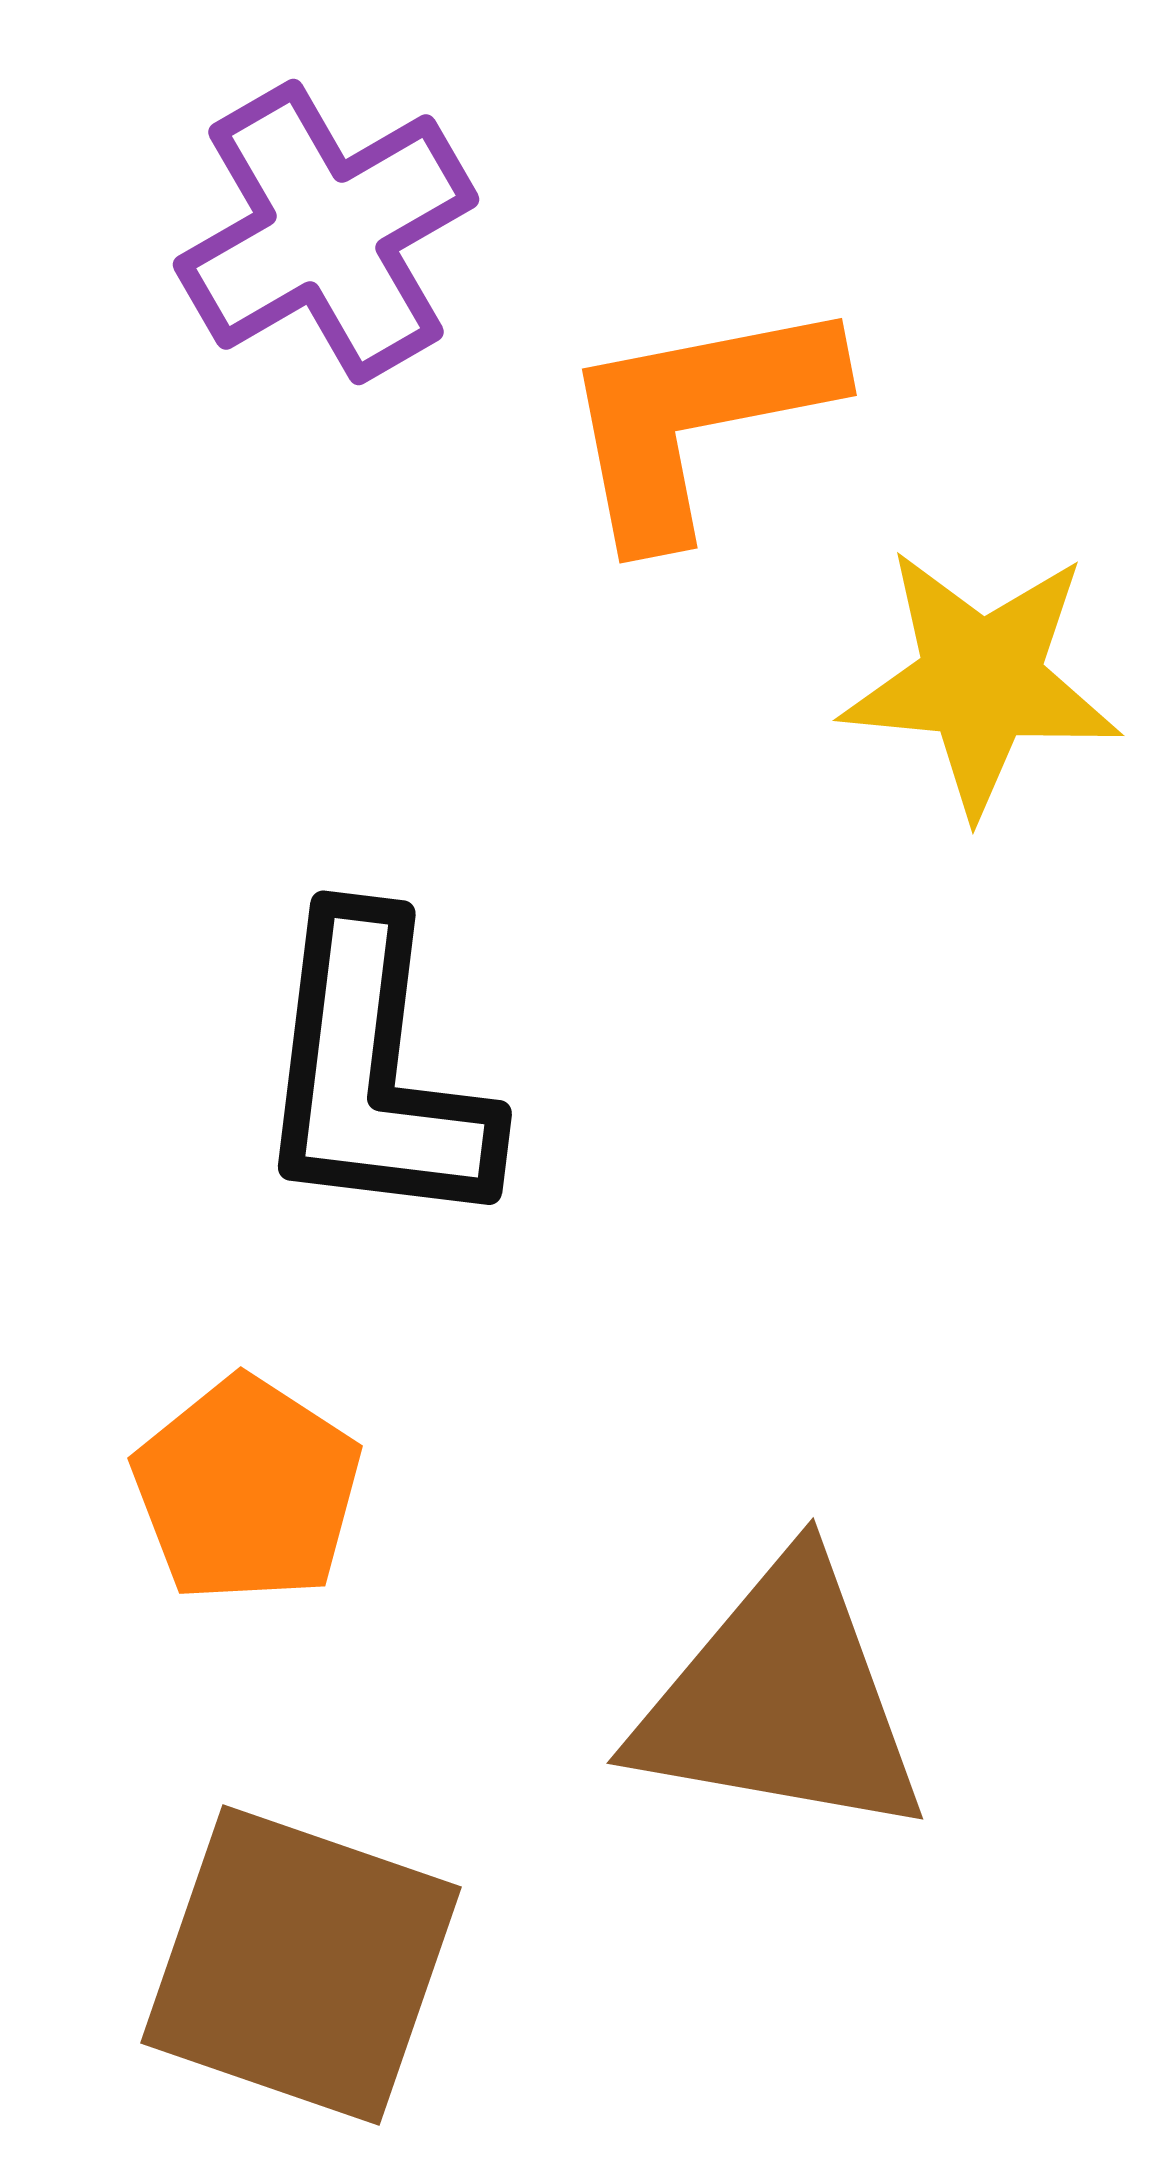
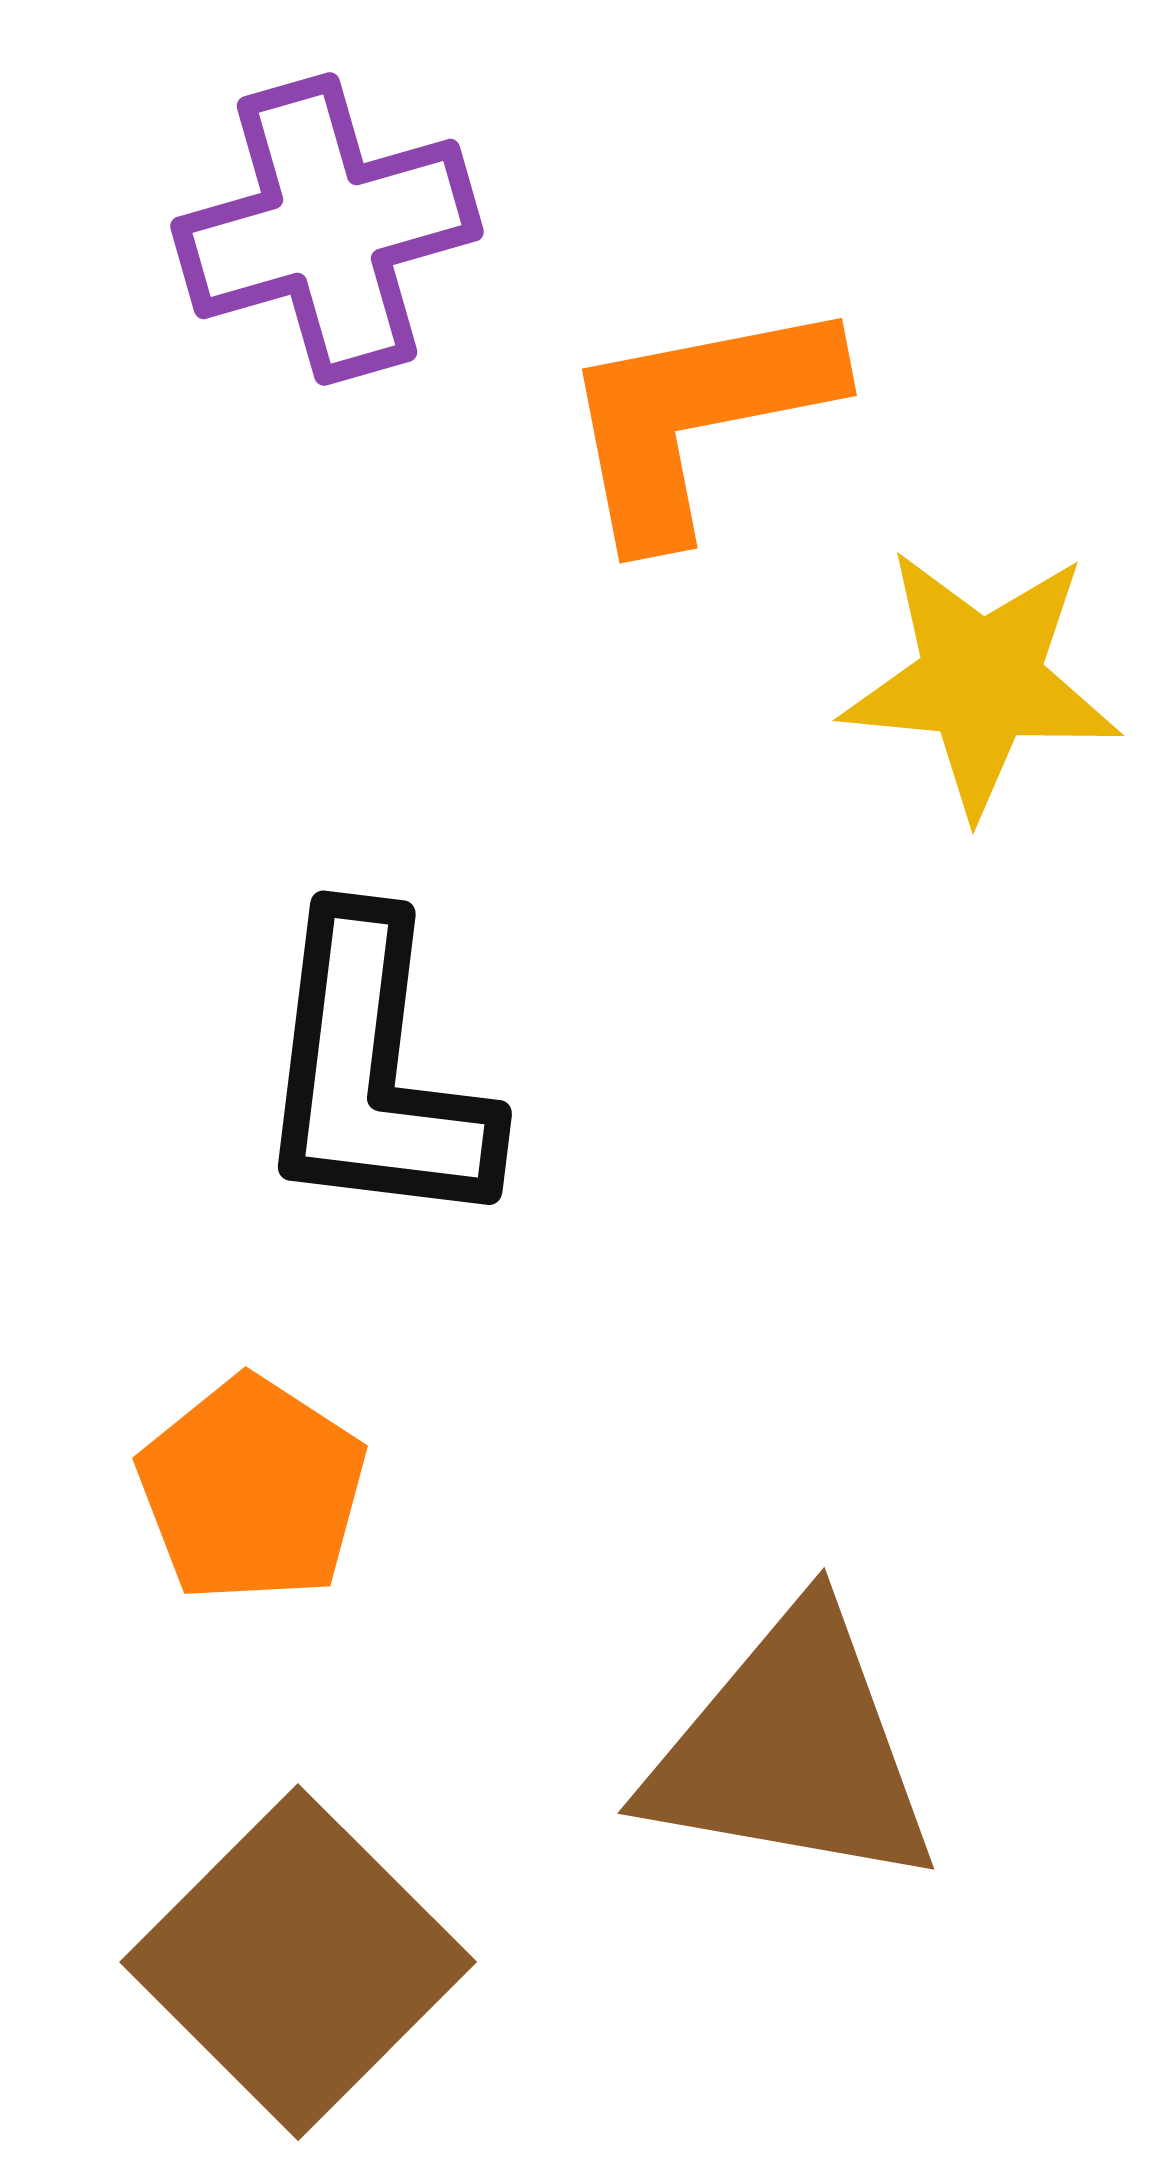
purple cross: moved 1 px right, 3 px up; rotated 14 degrees clockwise
orange pentagon: moved 5 px right
brown triangle: moved 11 px right, 50 px down
brown square: moved 3 px left, 3 px up; rotated 26 degrees clockwise
